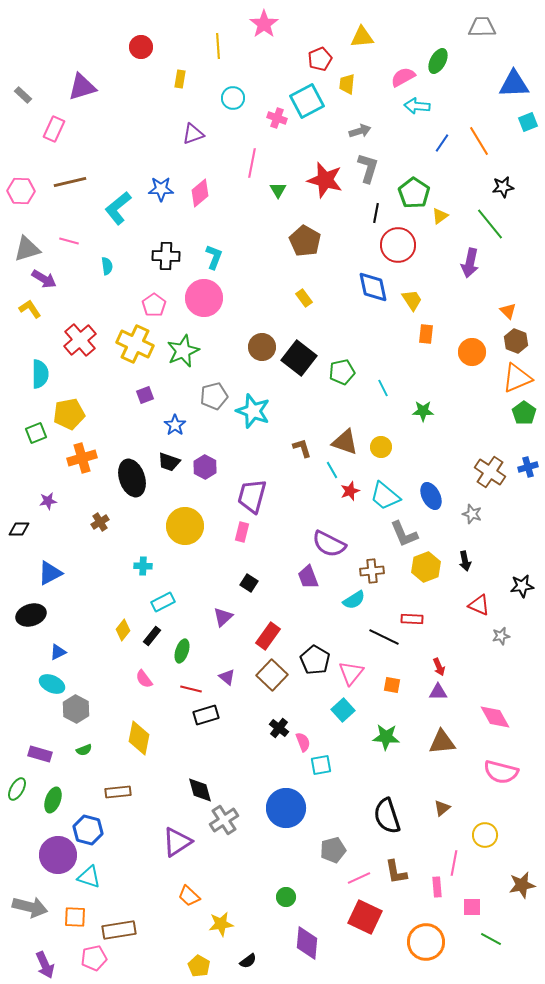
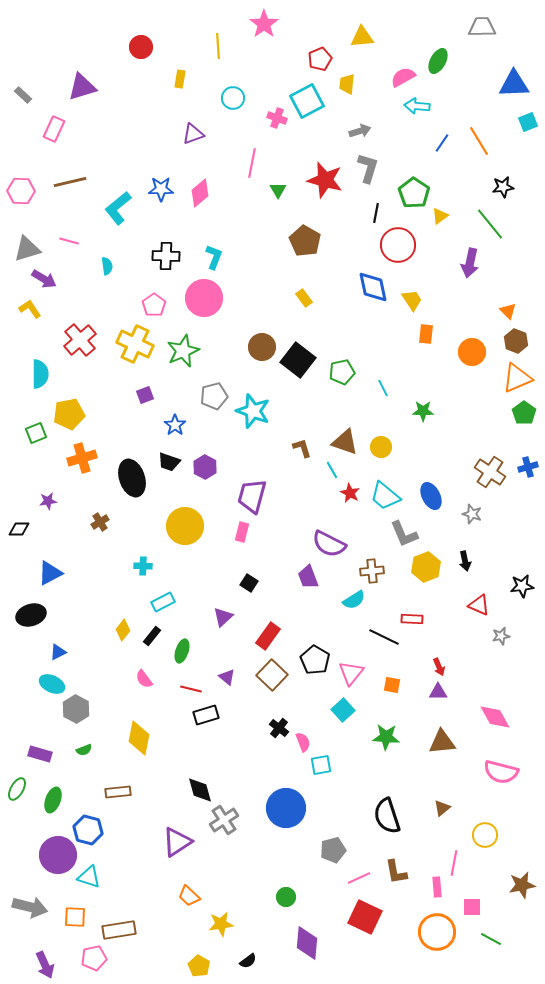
black square at (299, 358): moved 1 px left, 2 px down
red star at (350, 491): moved 2 px down; rotated 24 degrees counterclockwise
orange circle at (426, 942): moved 11 px right, 10 px up
